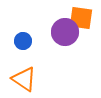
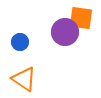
blue circle: moved 3 px left, 1 px down
